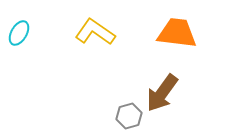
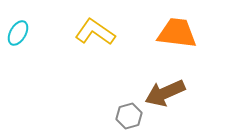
cyan ellipse: moved 1 px left
brown arrow: moved 3 px right; rotated 30 degrees clockwise
